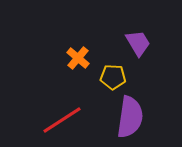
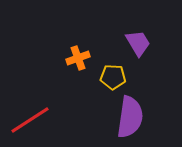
orange cross: rotated 30 degrees clockwise
red line: moved 32 px left
